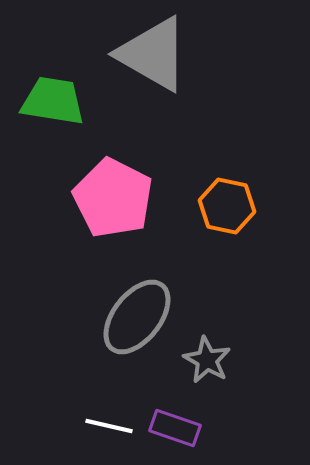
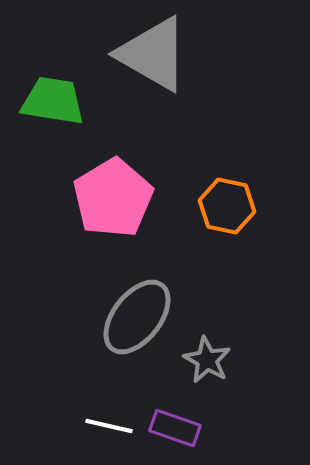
pink pentagon: rotated 14 degrees clockwise
